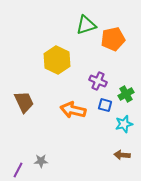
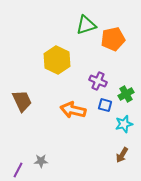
brown trapezoid: moved 2 px left, 1 px up
brown arrow: rotated 63 degrees counterclockwise
